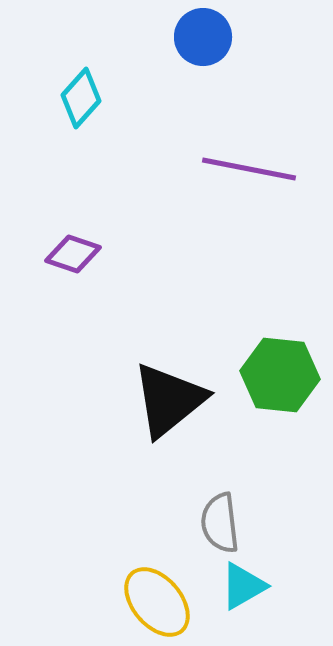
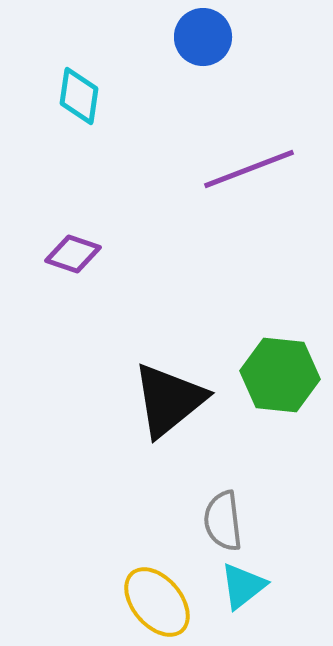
cyan diamond: moved 2 px left, 2 px up; rotated 34 degrees counterclockwise
purple line: rotated 32 degrees counterclockwise
gray semicircle: moved 3 px right, 2 px up
cyan triangle: rotated 8 degrees counterclockwise
